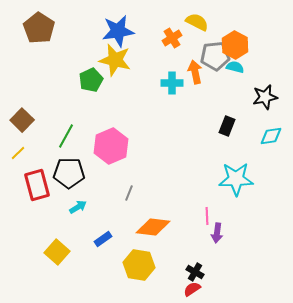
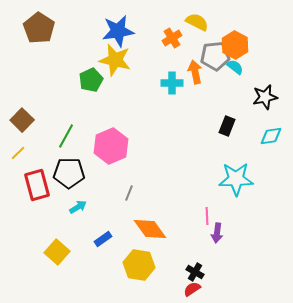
cyan semicircle: rotated 24 degrees clockwise
orange diamond: moved 3 px left, 2 px down; rotated 48 degrees clockwise
